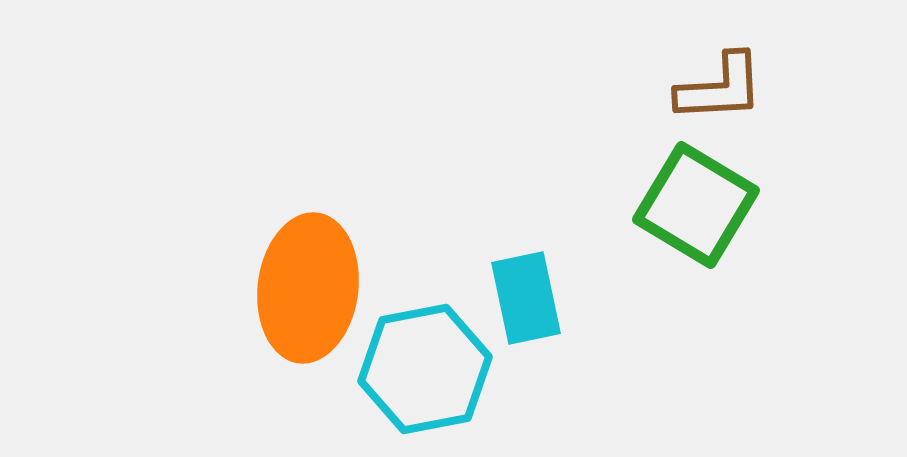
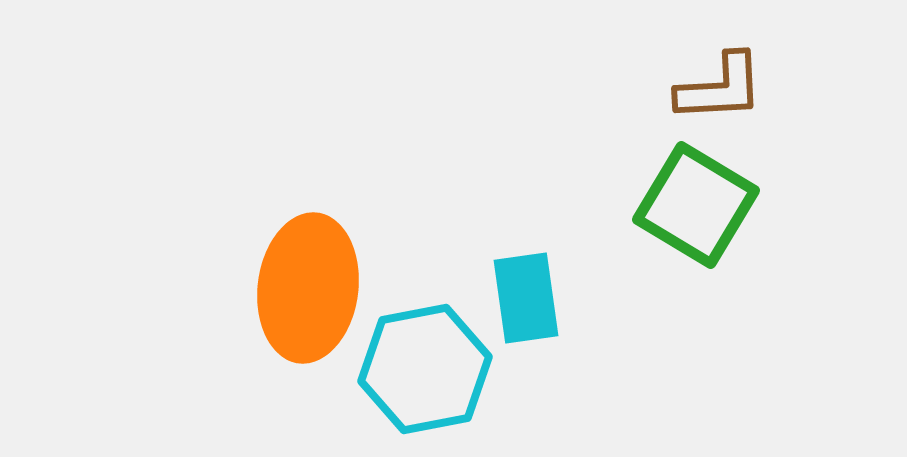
cyan rectangle: rotated 4 degrees clockwise
